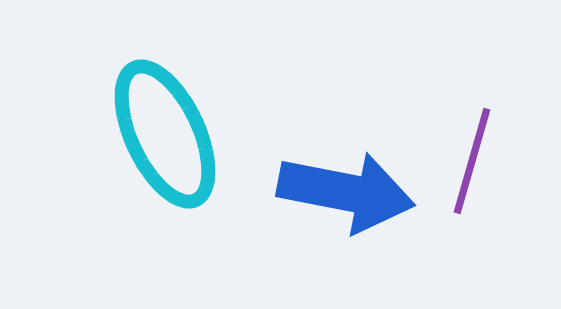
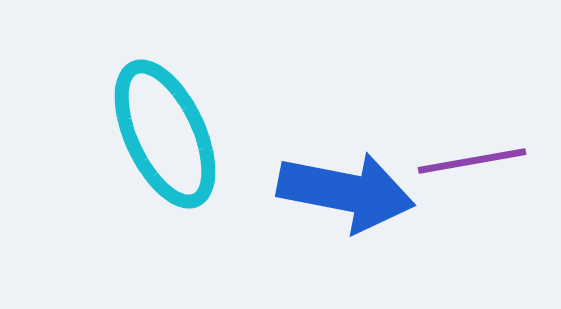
purple line: rotated 64 degrees clockwise
